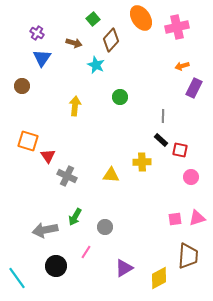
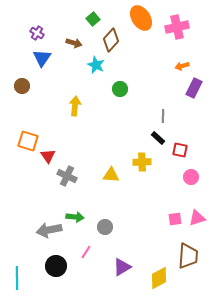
green circle: moved 8 px up
black rectangle: moved 3 px left, 2 px up
green arrow: rotated 114 degrees counterclockwise
gray arrow: moved 4 px right
purple triangle: moved 2 px left, 1 px up
cyan line: rotated 35 degrees clockwise
